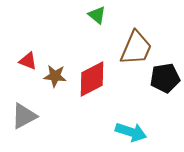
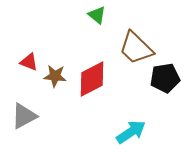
brown trapezoid: rotated 111 degrees clockwise
red triangle: moved 1 px right, 1 px down
cyan arrow: rotated 52 degrees counterclockwise
